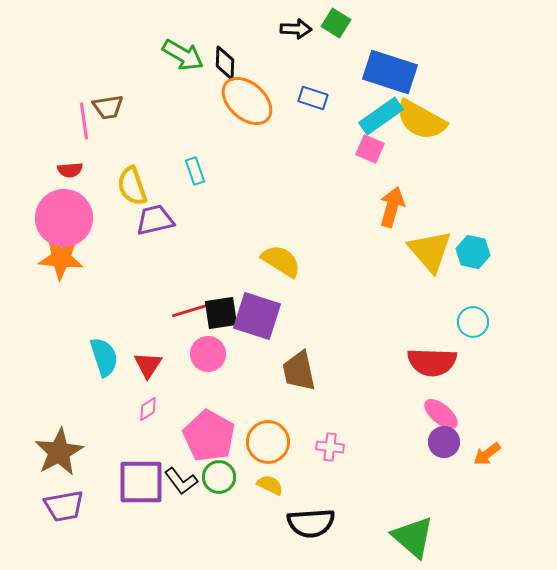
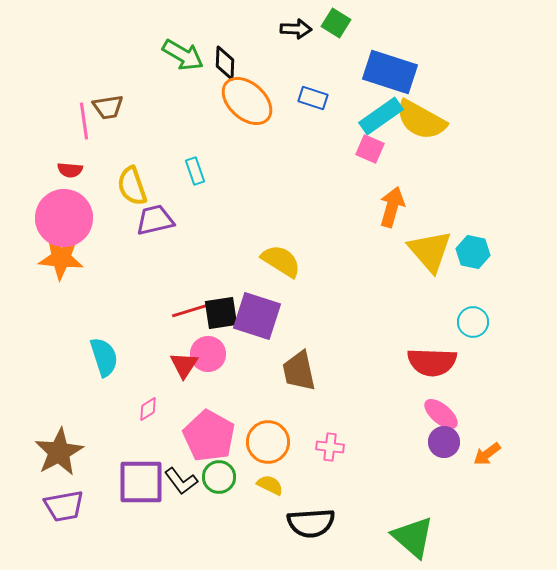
red semicircle at (70, 170): rotated 10 degrees clockwise
red triangle at (148, 365): moved 36 px right
